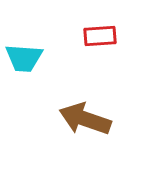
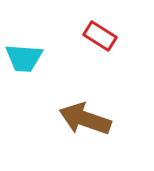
red rectangle: rotated 36 degrees clockwise
